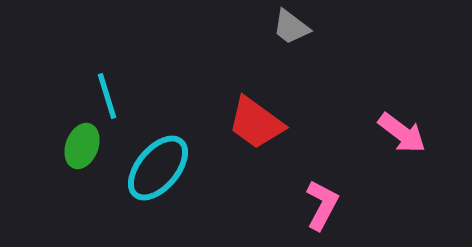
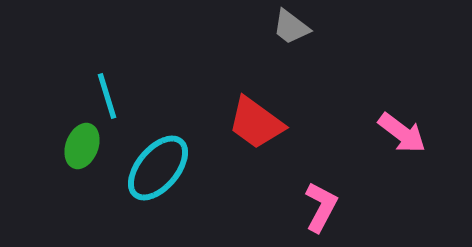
pink L-shape: moved 1 px left, 2 px down
